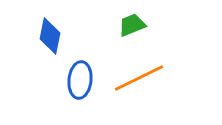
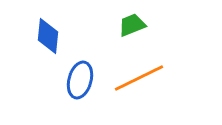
blue diamond: moved 2 px left; rotated 6 degrees counterclockwise
blue ellipse: rotated 9 degrees clockwise
